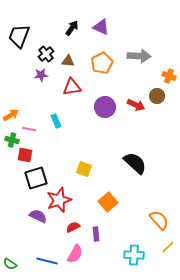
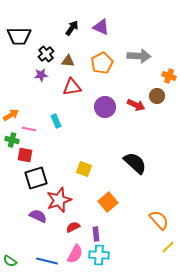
black trapezoid: rotated 110 degrees counterclockwise
cyan cross: moved 35 px left
green semicircle: moved 3 px up
